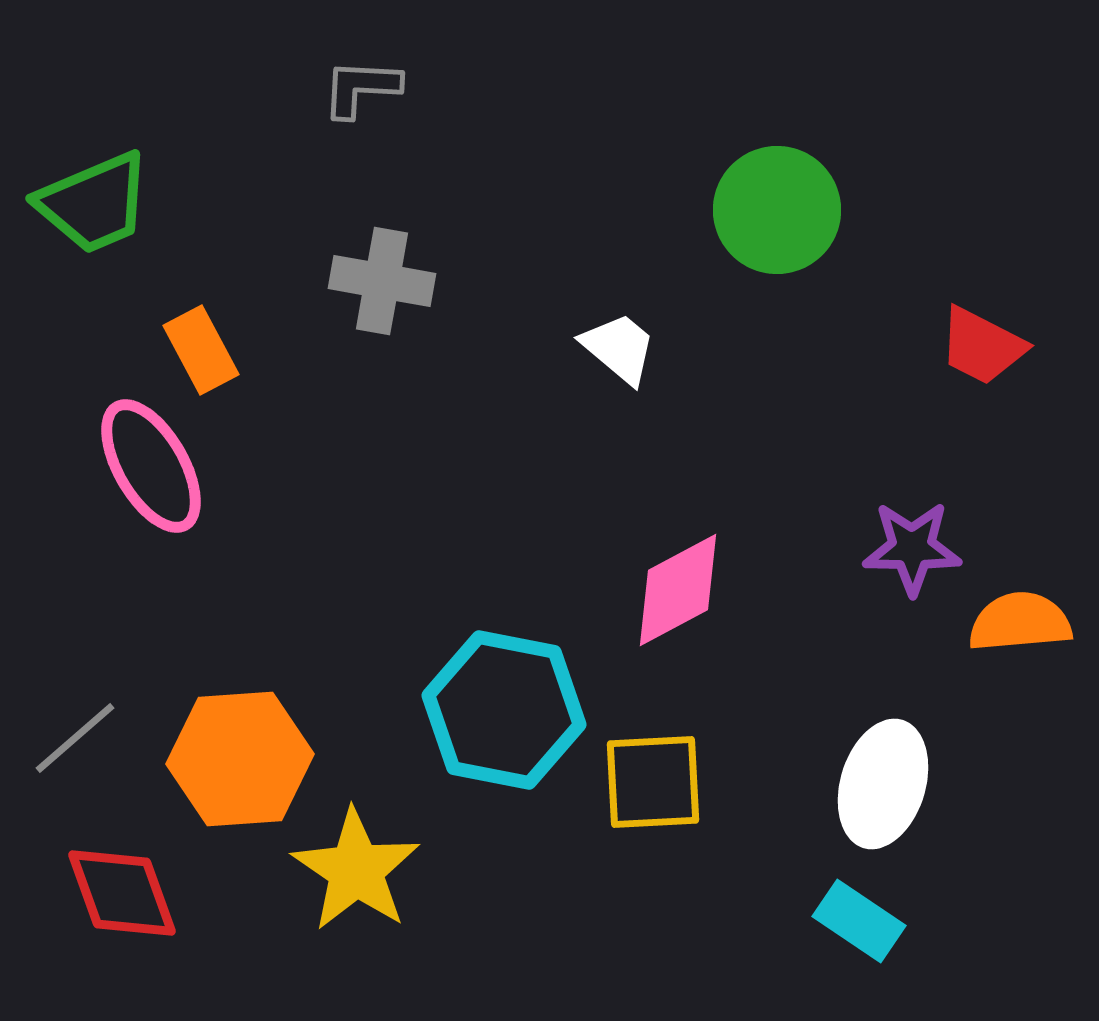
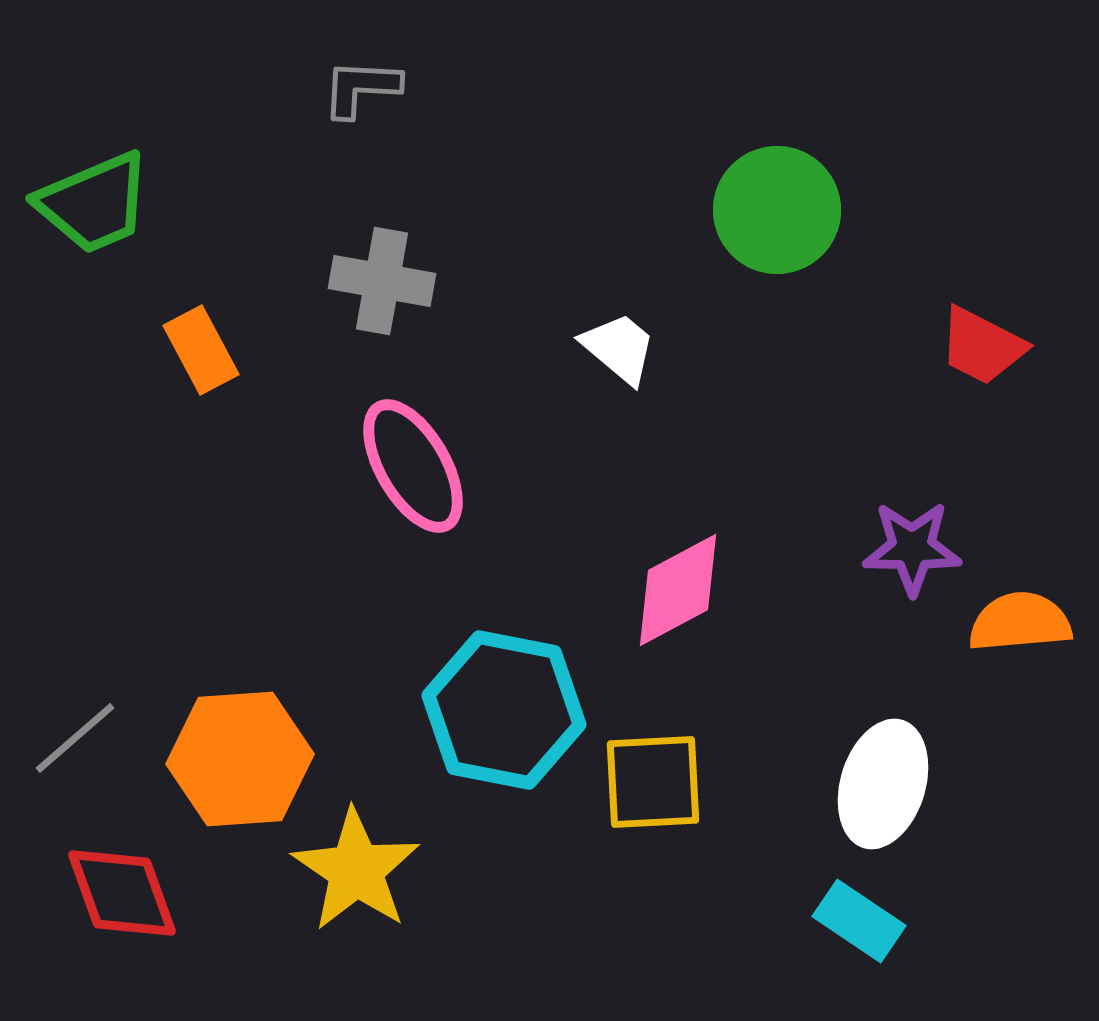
pink ellipse: moved 262 px right
